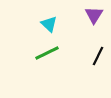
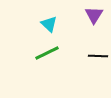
black line: rotated 66 degrees clockwise
